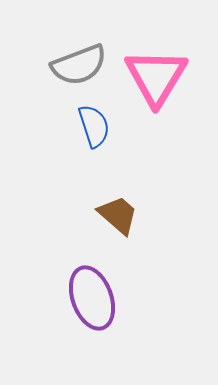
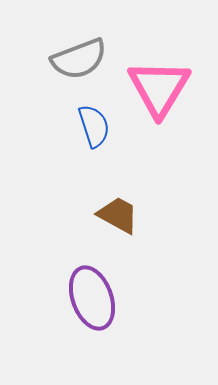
gray semicircle: moved 6 px up
pink triangle: moved 3 px right, 11 px down
brown trapezoid: rotated 12 degrees counterclockwise
